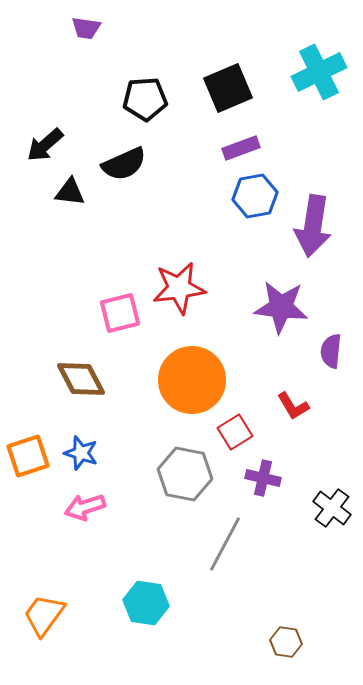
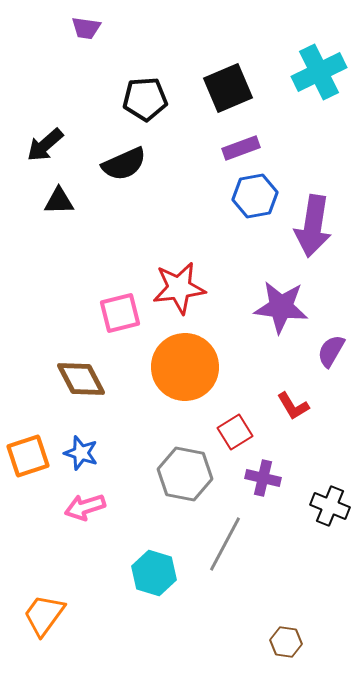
black triangle: moved 11 px left, 9 px down; rotated 8 degrees counterclockwise
purple semicircle: rotated 24 degrees clockwise
orange circle: moved 7 px left, 13 px up
black cross: moved 2 px left, 2 px up; rotated 15 degrees counterclockwise
cyan hexagon: moved 8 px right, 30 px up; rotated 9 degrees clockwise
